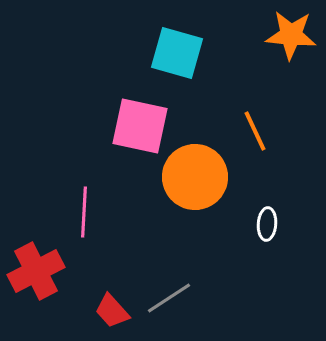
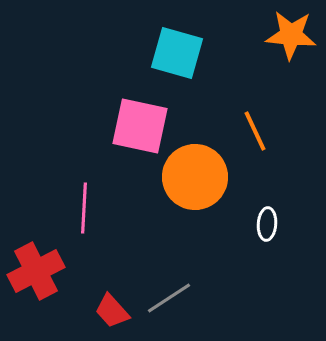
pink line: moved 4 px up
